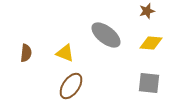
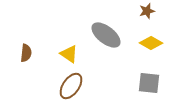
yellow diamond: rotated 25 degrees clockwise
yellow triangle: moved 4 px right, 1 px down; rotated 12 degrees clockwise
